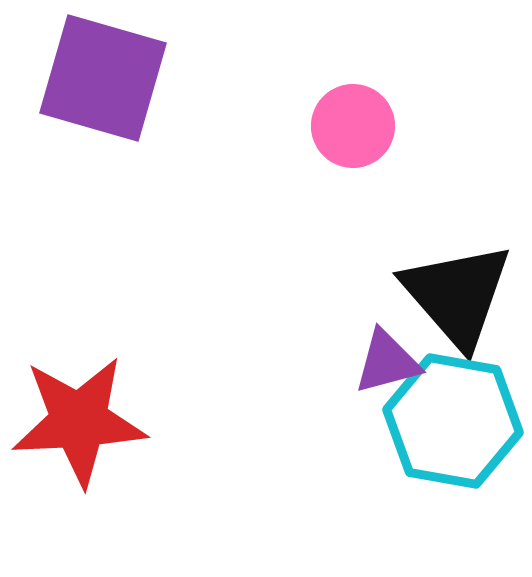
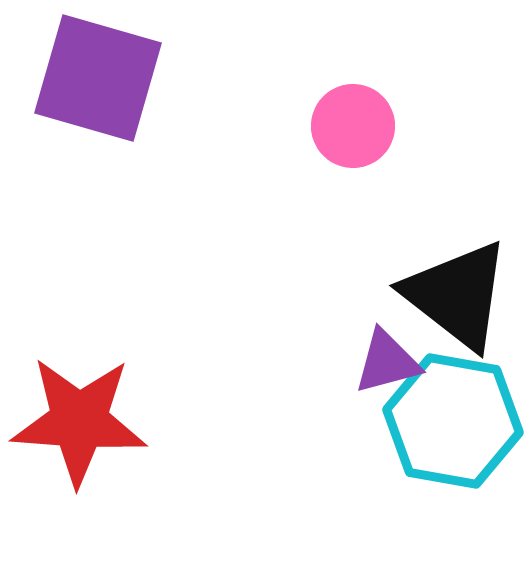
purple square: moved 5 px left
black triangle: rotated 11 degrees counterclockwise
red star: rotated 7 degrees clockwise
